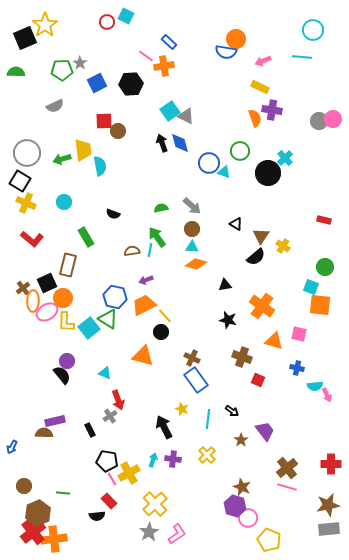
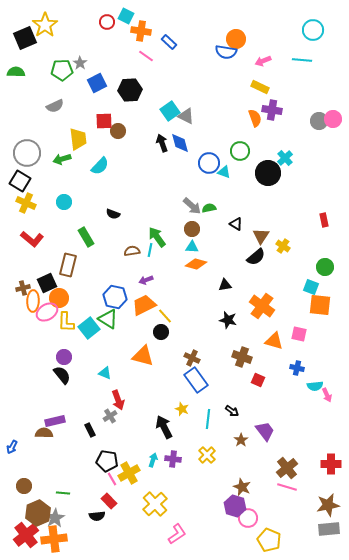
cyan line at (302, 57): moved 3 px down
orange cross at (164, 66): moved 23 px left, 35 px up; rotated 18 degrees clockwise
black hexagon at (131, 84): moved 1 px left, 6 px down
yellow trapezoid at (83, 150): moved 5 px left, 11 px up
cyan semicircle at (100, 166): rotated 54 degrees clockwise
green semicircle at (161, 208): moved 48 px right
red rectangle at (324, 220): rotated 64 degrees clockwise
brown cross at (23, 288): rotated 24 degrees clockwise
orange circle at (63, 298): moved 4 px left
purple circle at (67, 361): moved 3 px left, 4 px up
red cross at (33, 532): moved 7 px left, 3 px down
gray star at (149, 532): moved 94 px left, 14 px up
